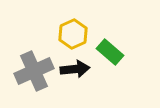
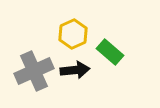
black arrow: moved 1 px down
